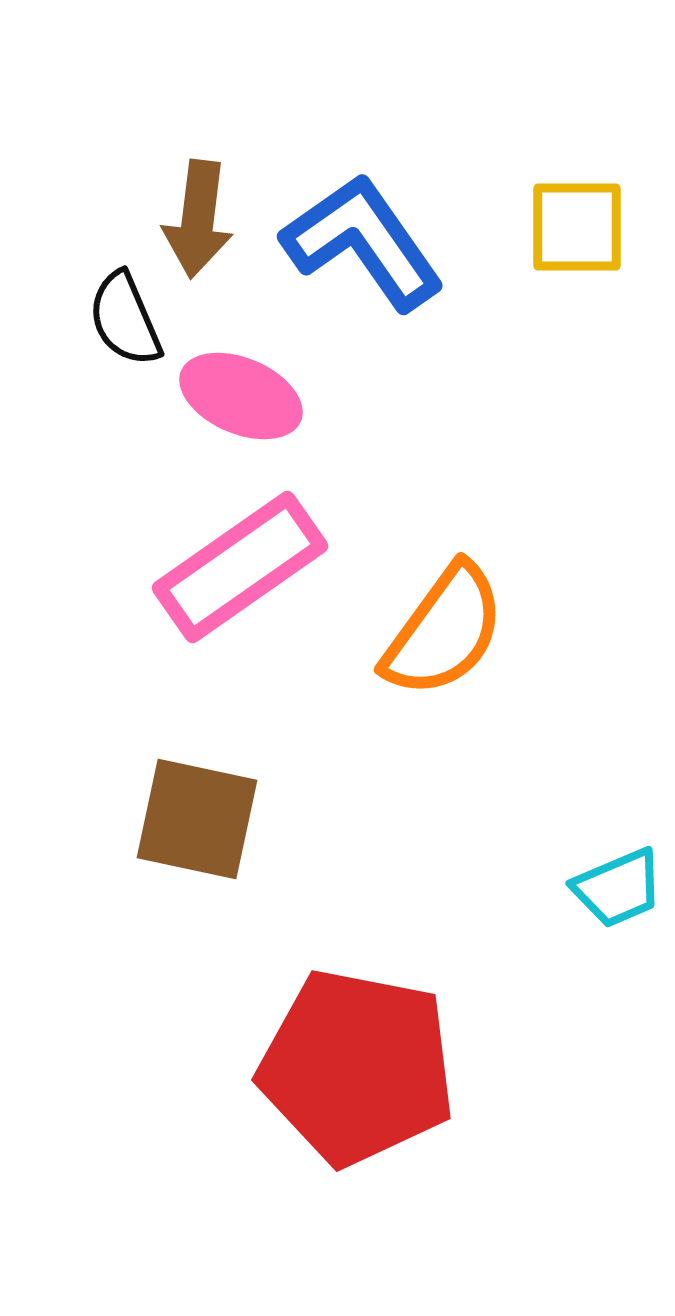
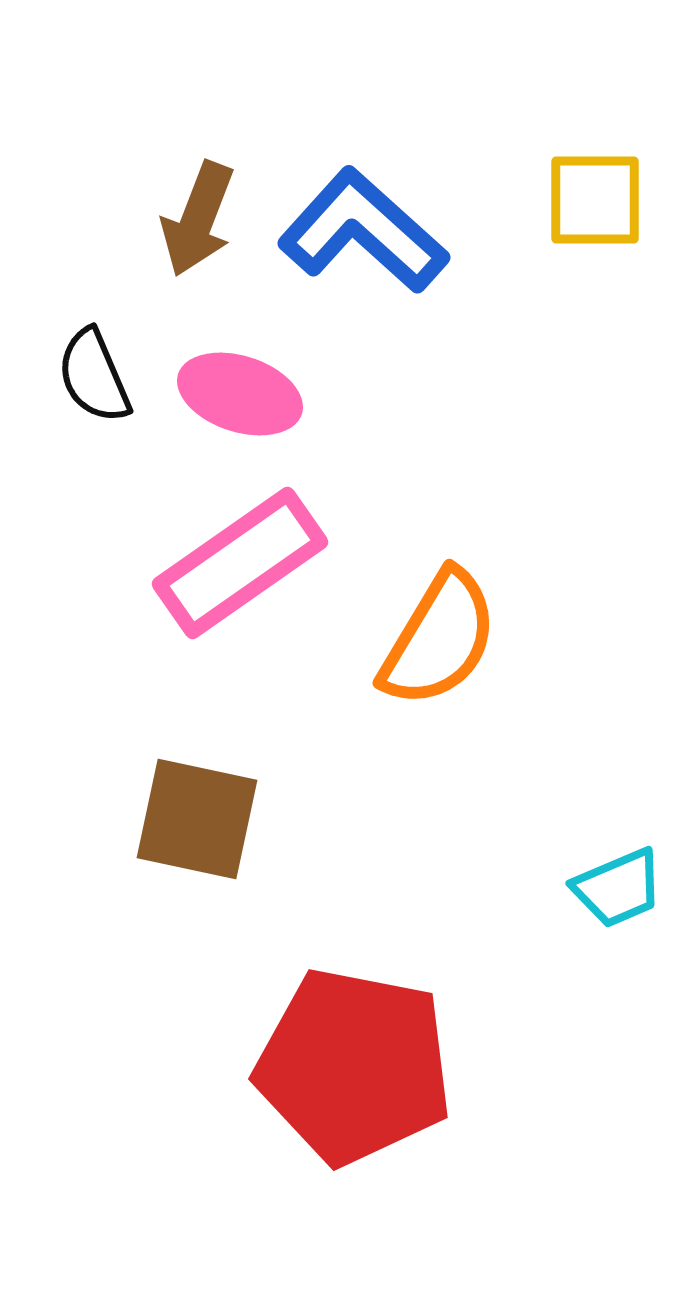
brown arrow: rotated 14 degrees clockwise
yellow square: moved 18 px right, 27 px up
blue L-shape: moved 11 px up; rotated 13 degrees counterclockwise
black semicircle: moved 31 px left, 57 px down
pink ellipse: moved 1 px left, 2 px up; rotated 5 degrees counterclockwise
pink rectangle: moved 4 px up
orange semicircle: moved 5 px left, 8 px down; rotated 5 degrees counterclockwise
red pentagon: moved 3 px left, 1 px up
